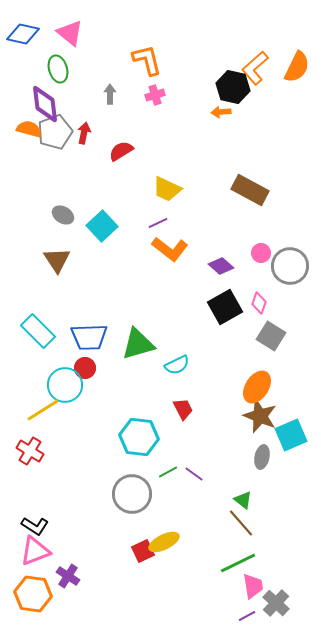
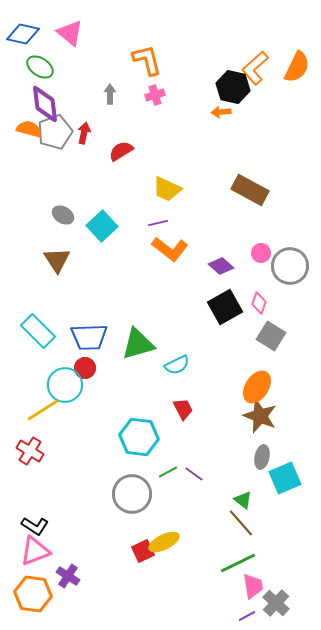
green ellipse at (58, 69): moved 18 px left, 2 px up; rotated 40 degrees counterclockwise
purple line at (158, 223): rotated 12 degrees clockwise
cyan square at (291, 435): moved 6 px left, 43 px down
